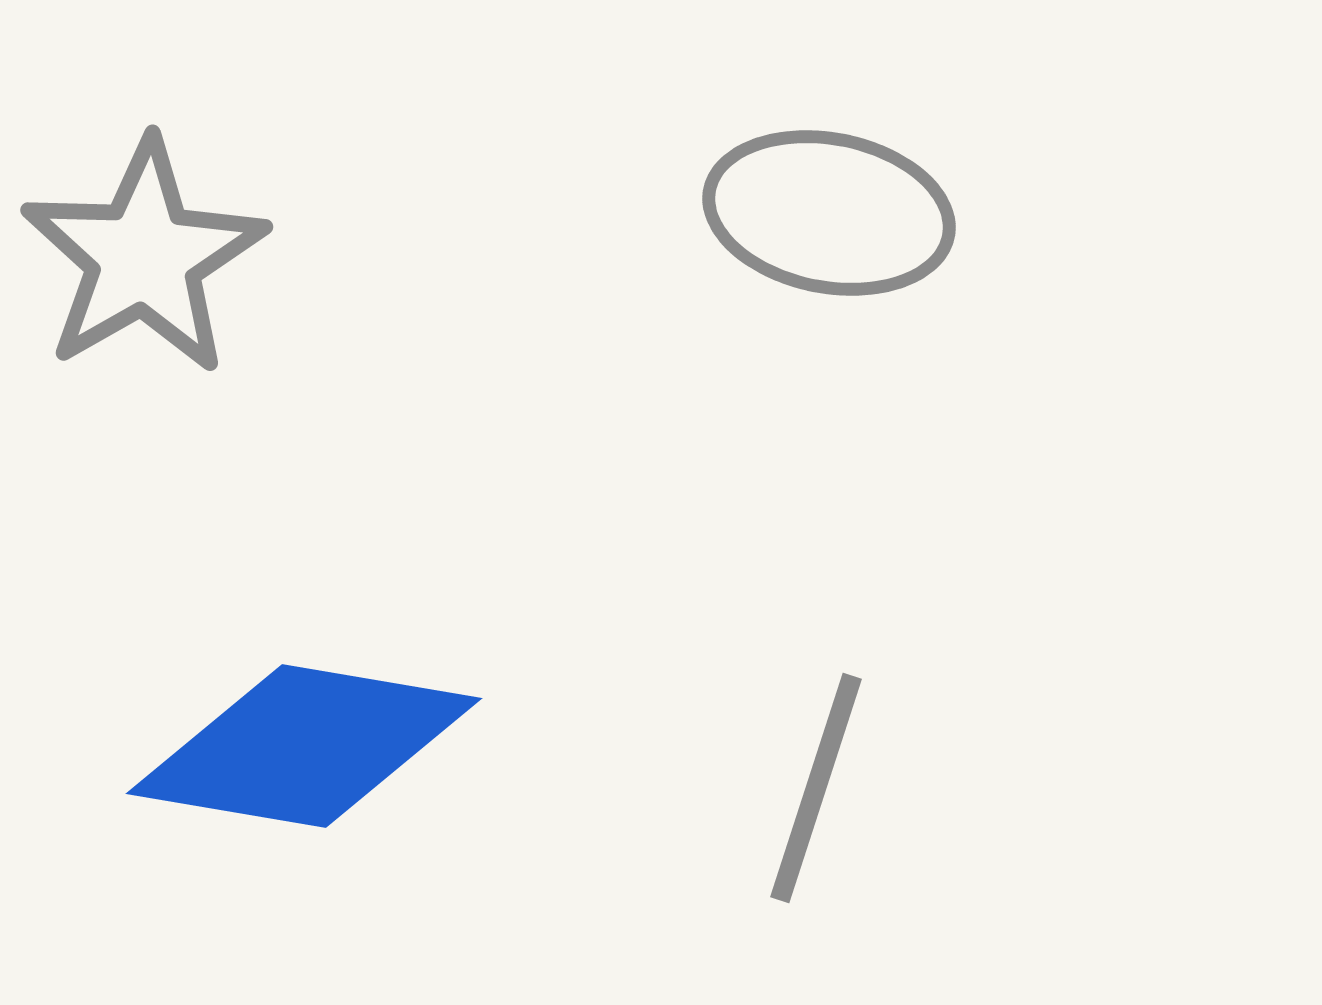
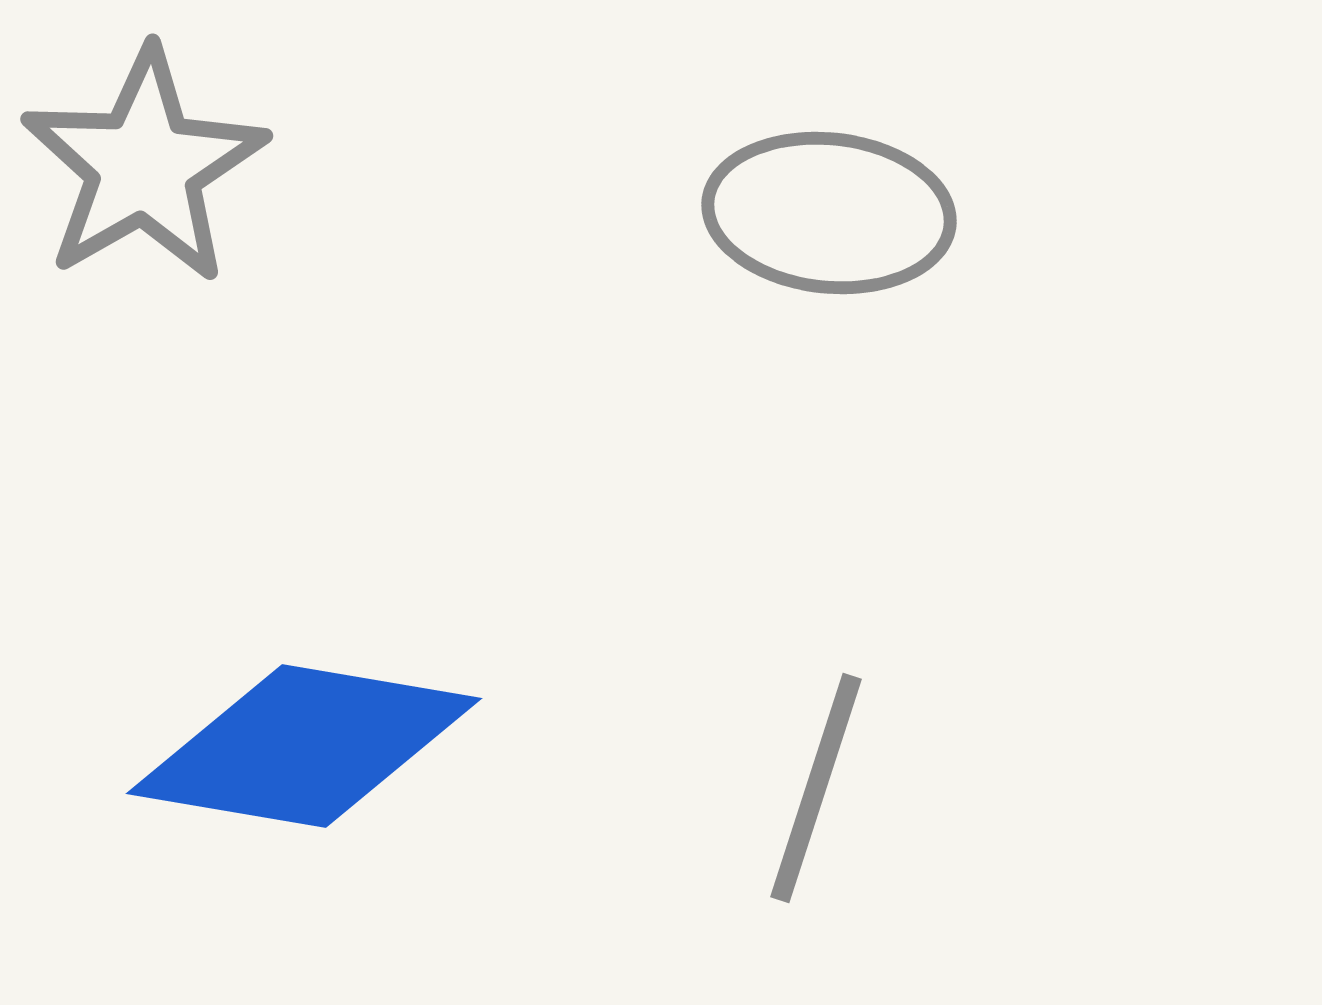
gray ellipse: rotated 5 degrees counterclockwise
gray star: moved 91 px up
